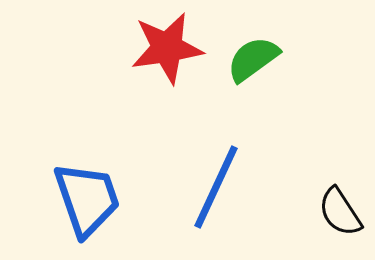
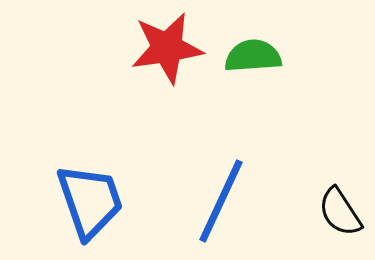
green semicircle: moved 3 px up; rotated 32 degrees clockwise
blue line: moved 5 px right, 14 px down
blue trapezoid: moved 3 px right, 2 px down
